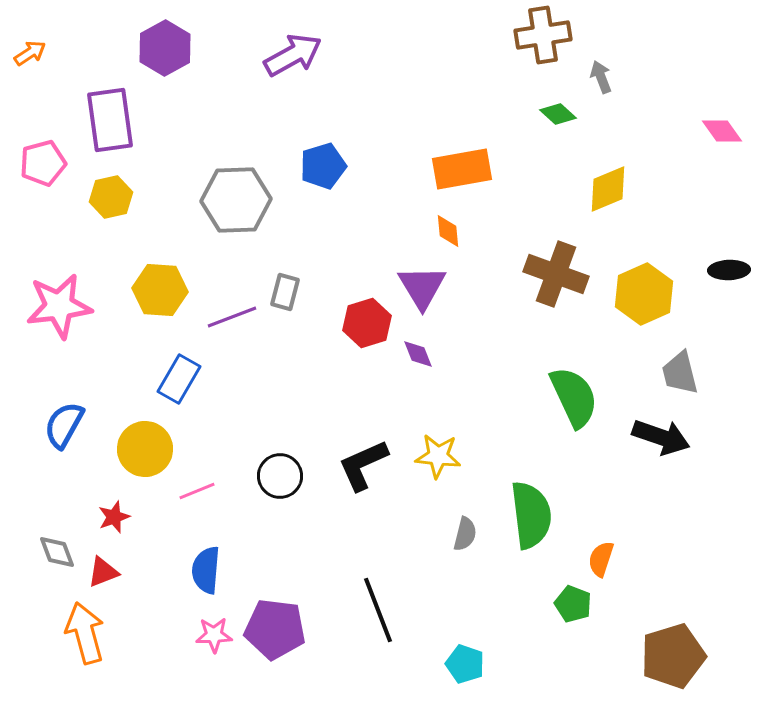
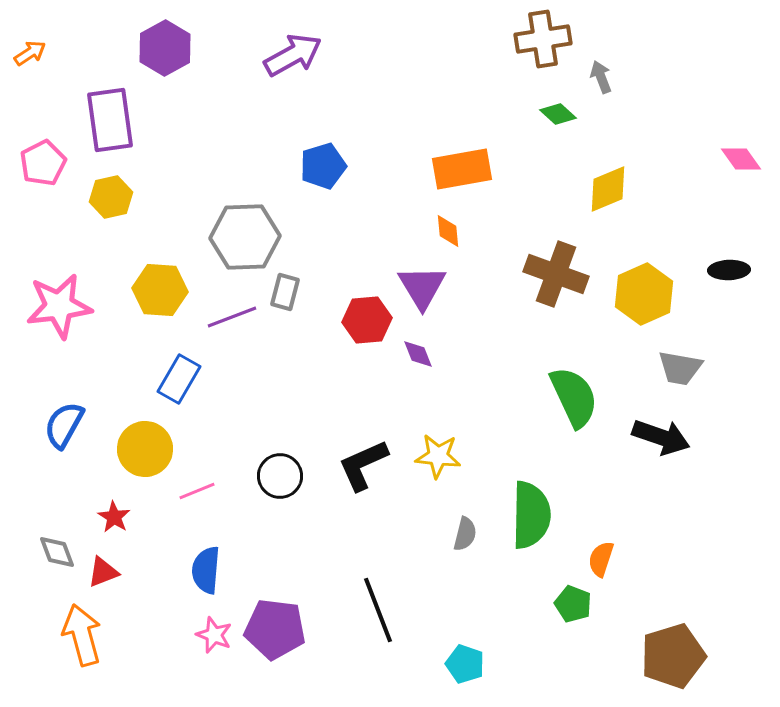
brown cross at (543, 35): moved 4 px down
pink diamond at (722, 131): moved 19 px right, 28 px down
pink pentagon at (43, 163): rotated 12 degrees counterclockwise
gray hexagon at (236, 200): moved 9 px right, 37 px down
red hexagon at (367, 323): moved 3 px up; rotated 12 degrees clockwise
gray trapezoid at (680, 373): moved 5 px up; rotated 66 degrees counterclockwise
green semicircle at (531, 515): rotated 8 degrees clockwise
red star at (114, 517): rotated 20 degrees counterclockwise
orange arrow at (85, 633): moved 3 px left, 2 px down
pink star at (214, 635): rotated 24 degrees clockwise
